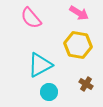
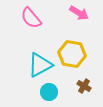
yellow hexagon: moved 6 px left, 9 px down
brown cross: moved 2 px left, 2 px down
